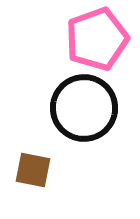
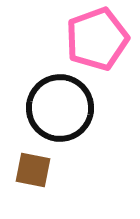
black circle: moved 24 px left
